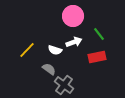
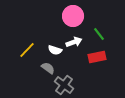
gray semicircle: moved 1 px left, 1 px up
